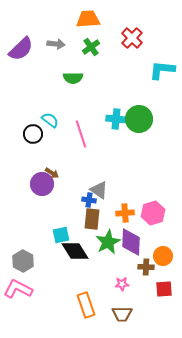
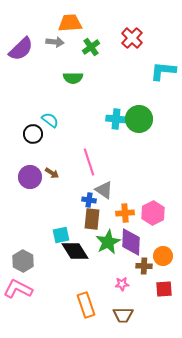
orange trapezoid: moved 18 px left, 4 px down
gray arrow: moved 1 px left, 2 px up
cyan L-shape: moved 1 px right, 1 px down
pink line: moved 8 px right, 28 px down
purple circle: moved 12 px left, 7 px up
gray triangle: moved 5 px right
pink hexagon: rotated 10 degrees counterclockwise
brown cross: moved 2 px left, 1 px up
brown trapezoid: moved 1 px right, 1 px down
